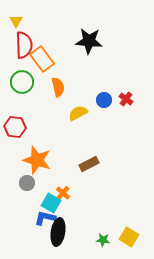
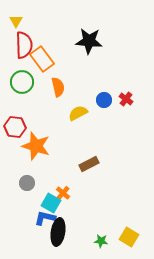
orange star: moved 1 px left, 14 px up
green star: moved 2 px left, 1 px down
